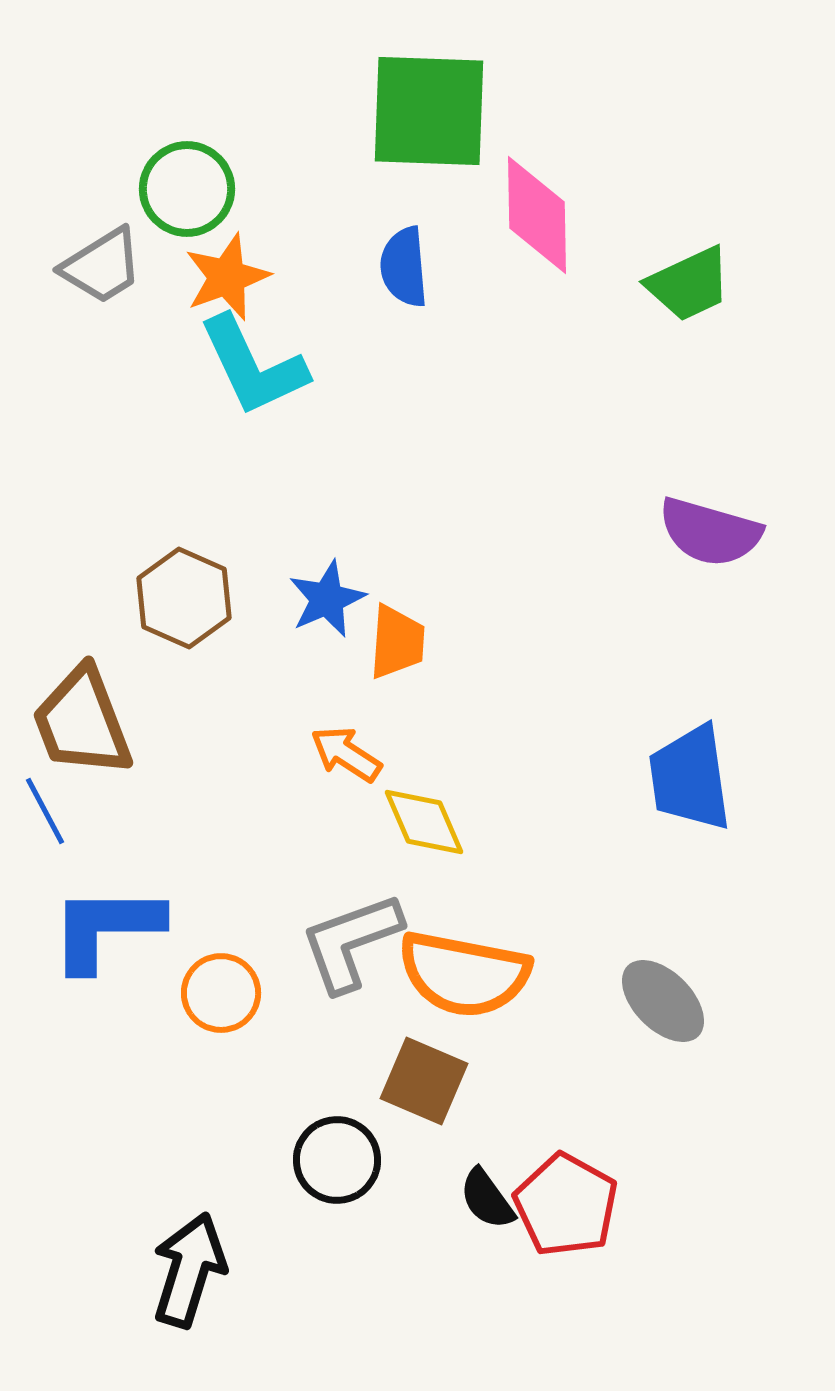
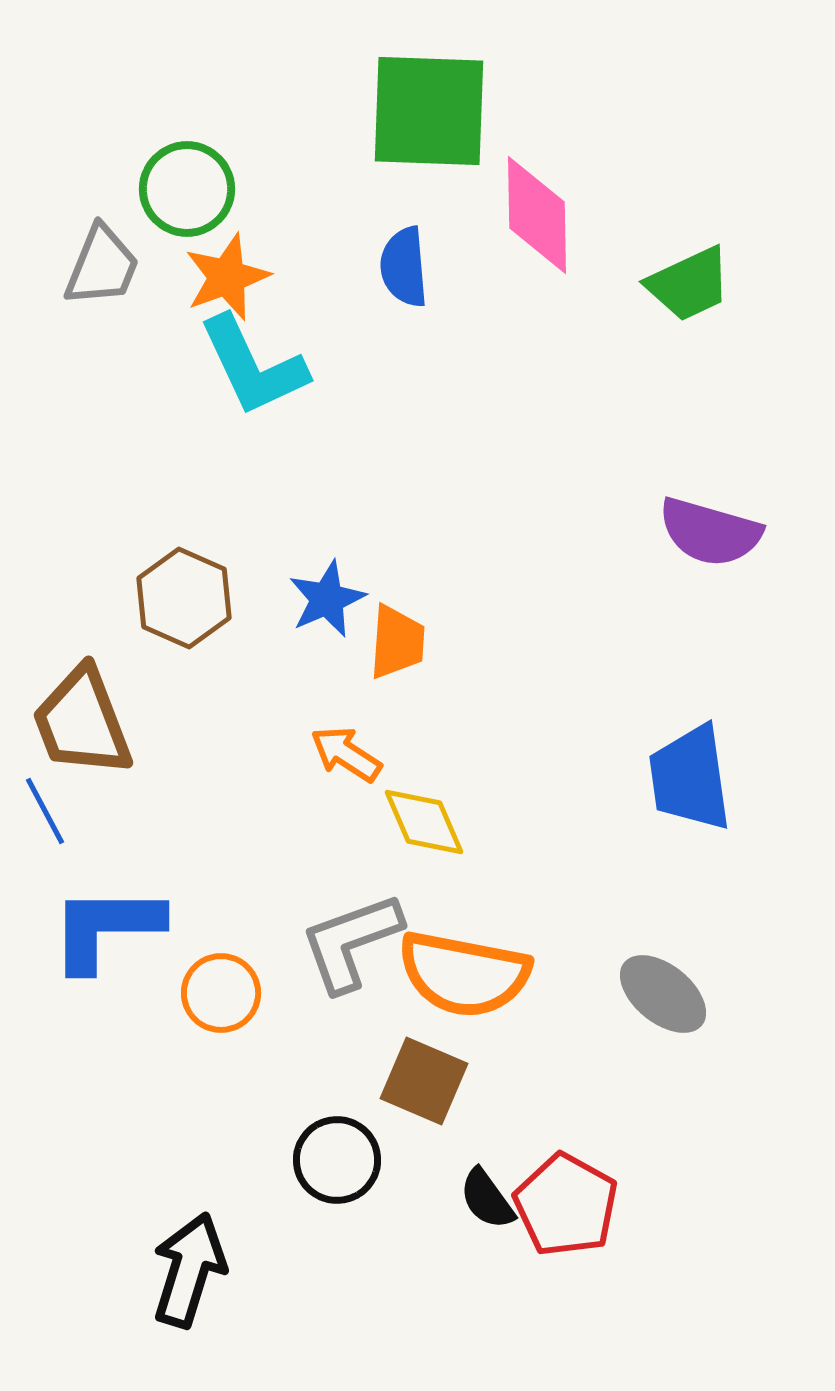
gray trapezoid: rotated 36 degrees counterclockwise
gray ellipse: moved 7 px up; rotated 6 degrees counterclockwise
